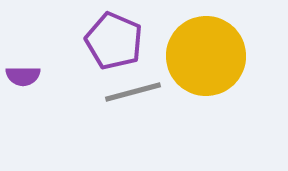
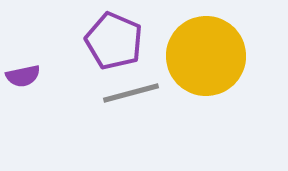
purple semicircle: rotated 12 degrees counterclockwise
gray line: moved 2 px left, 1 px down
